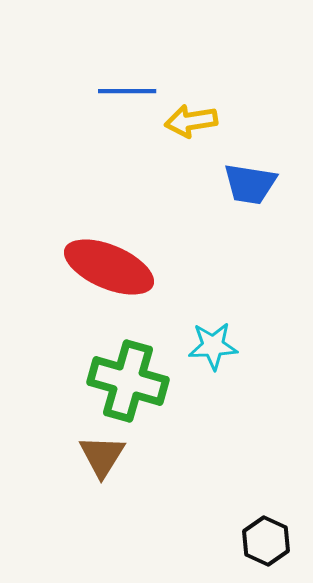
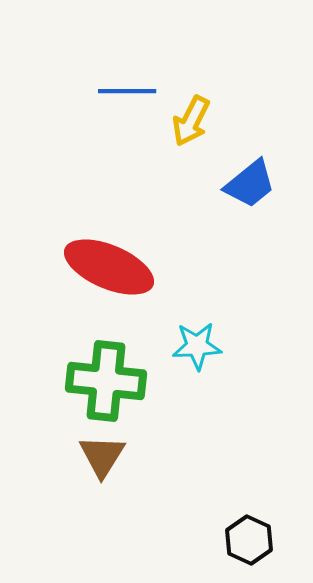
yellow arrow: rotated 54 degrees counterclockwise
blue trapezoid: rotated 48 degrees counterclockwise
cyan star: moved 16 px left
green cross: moved 22 px left; rotated 10 degrees counterclockwise
black hexagon: moved 17 px left, 1 px up
